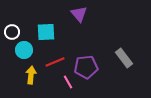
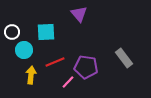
purple pentagon: rotated 15 degrees clockwise
pink line: rotated 72 degrees clockwise
